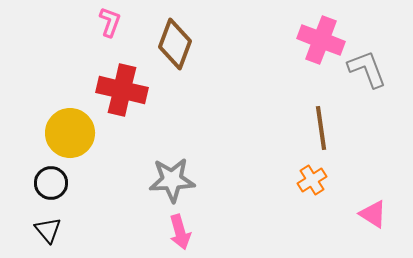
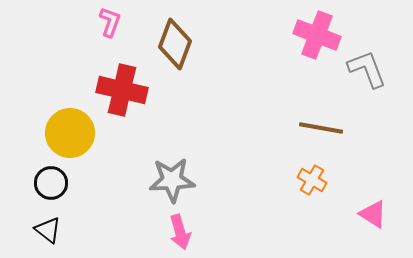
pink cross: moved 4 px left, 5 px up
brown line: rotated 72 degrees counterclockwise
orange cross: rotated 28 degrees counterclockwise
black triangle: rotated 12 degrees counterclockwise
